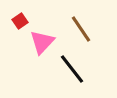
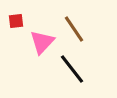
red square: moved 4 px left; rotated 28 degrees clockwise
brown line: moved 7 px left
